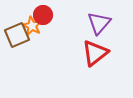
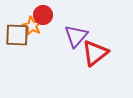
purple triangle: moved 23 px left, 13 px down
brown square: rotated 25 degrees clockwise
